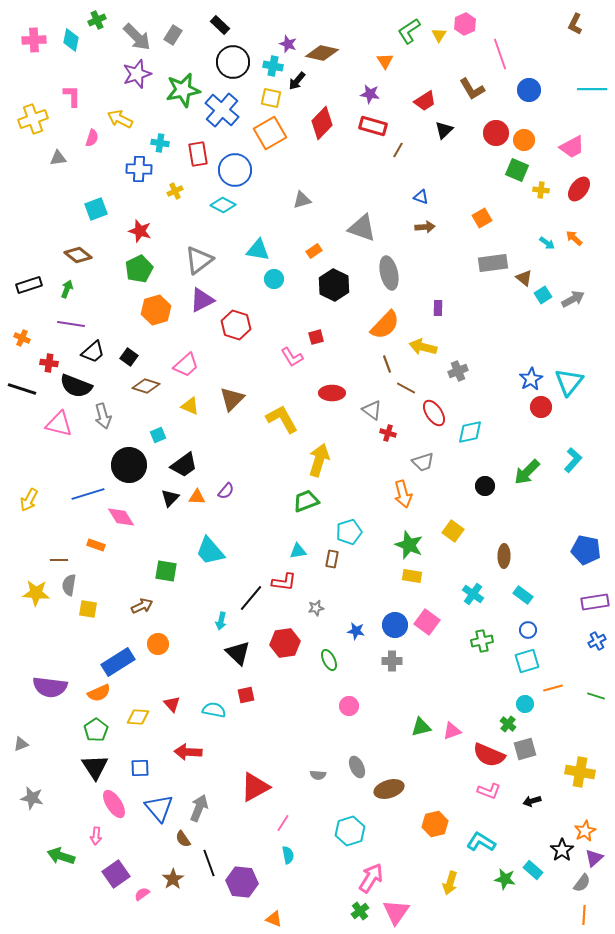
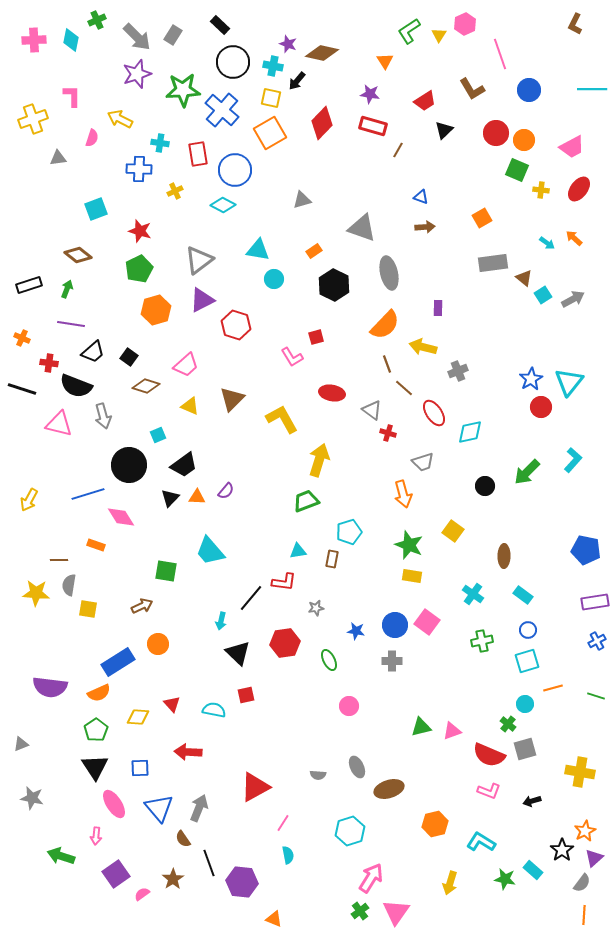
green star at (183, 90): rotated 8 degrees clockwise
brown line at (406, 388): moved 2 px left; rotated 12 degrees clockwise
red ellipse at (332, 393): rotated 10 degrees clockwise
